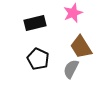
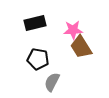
pink star: moved 17 px down; rotated 18 degrees clockwise
black pentagon: rotated 15 degrees counterclockwise
gray semicircle: moved 19 px left, 13 px down
